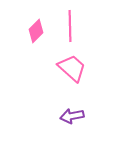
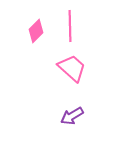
purple arrow: rotated 20 degrees counterclockwise
